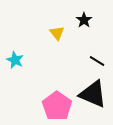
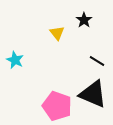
pink pentagon: rotated 16 degrees counterclockwise
